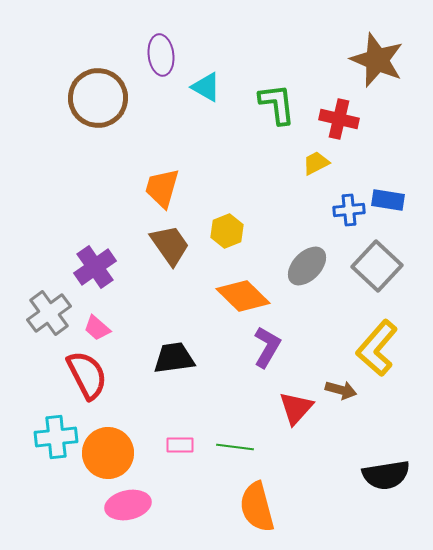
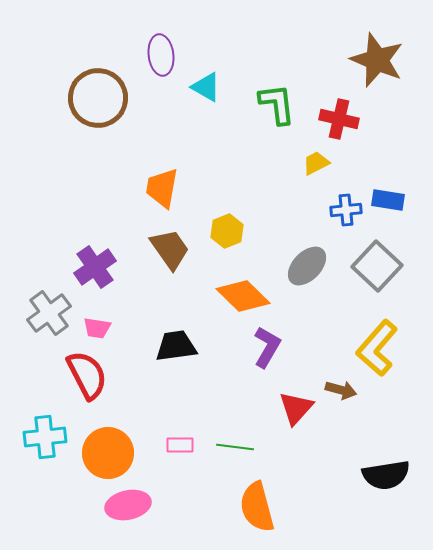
orange trapezoid: rotated 6 degrees counterclockwise
blue cross: moved 3 px left
brown trapezoid: moved 4 px down
pink trapezoid: rotated 32 degrees counterclockwise
black trapezoid: moved 2 px right, 12 px up
cyan cross: moved 11 px left
